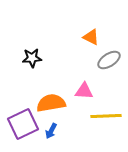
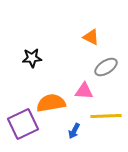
gray ellipse: moved 3 px left, 7 px down
blue arrow: moved 23 px right
